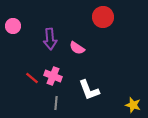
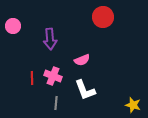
pink semicircle: moved 5 px right, 12 px down; rotated 56 degrees counterclockwise
red line: rotated 48 degrees clockwise
white L-shape: moved 4 px left
